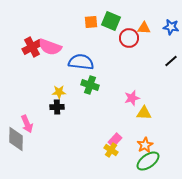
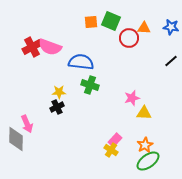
black cross: rotated 24 degrees counterclockwise
